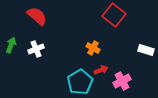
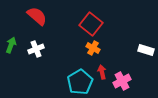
red square: moved 23 px left, 9 px down
red arrow: moved 1 px right, 2 px down; rotated 80 degrees counterclockwise
